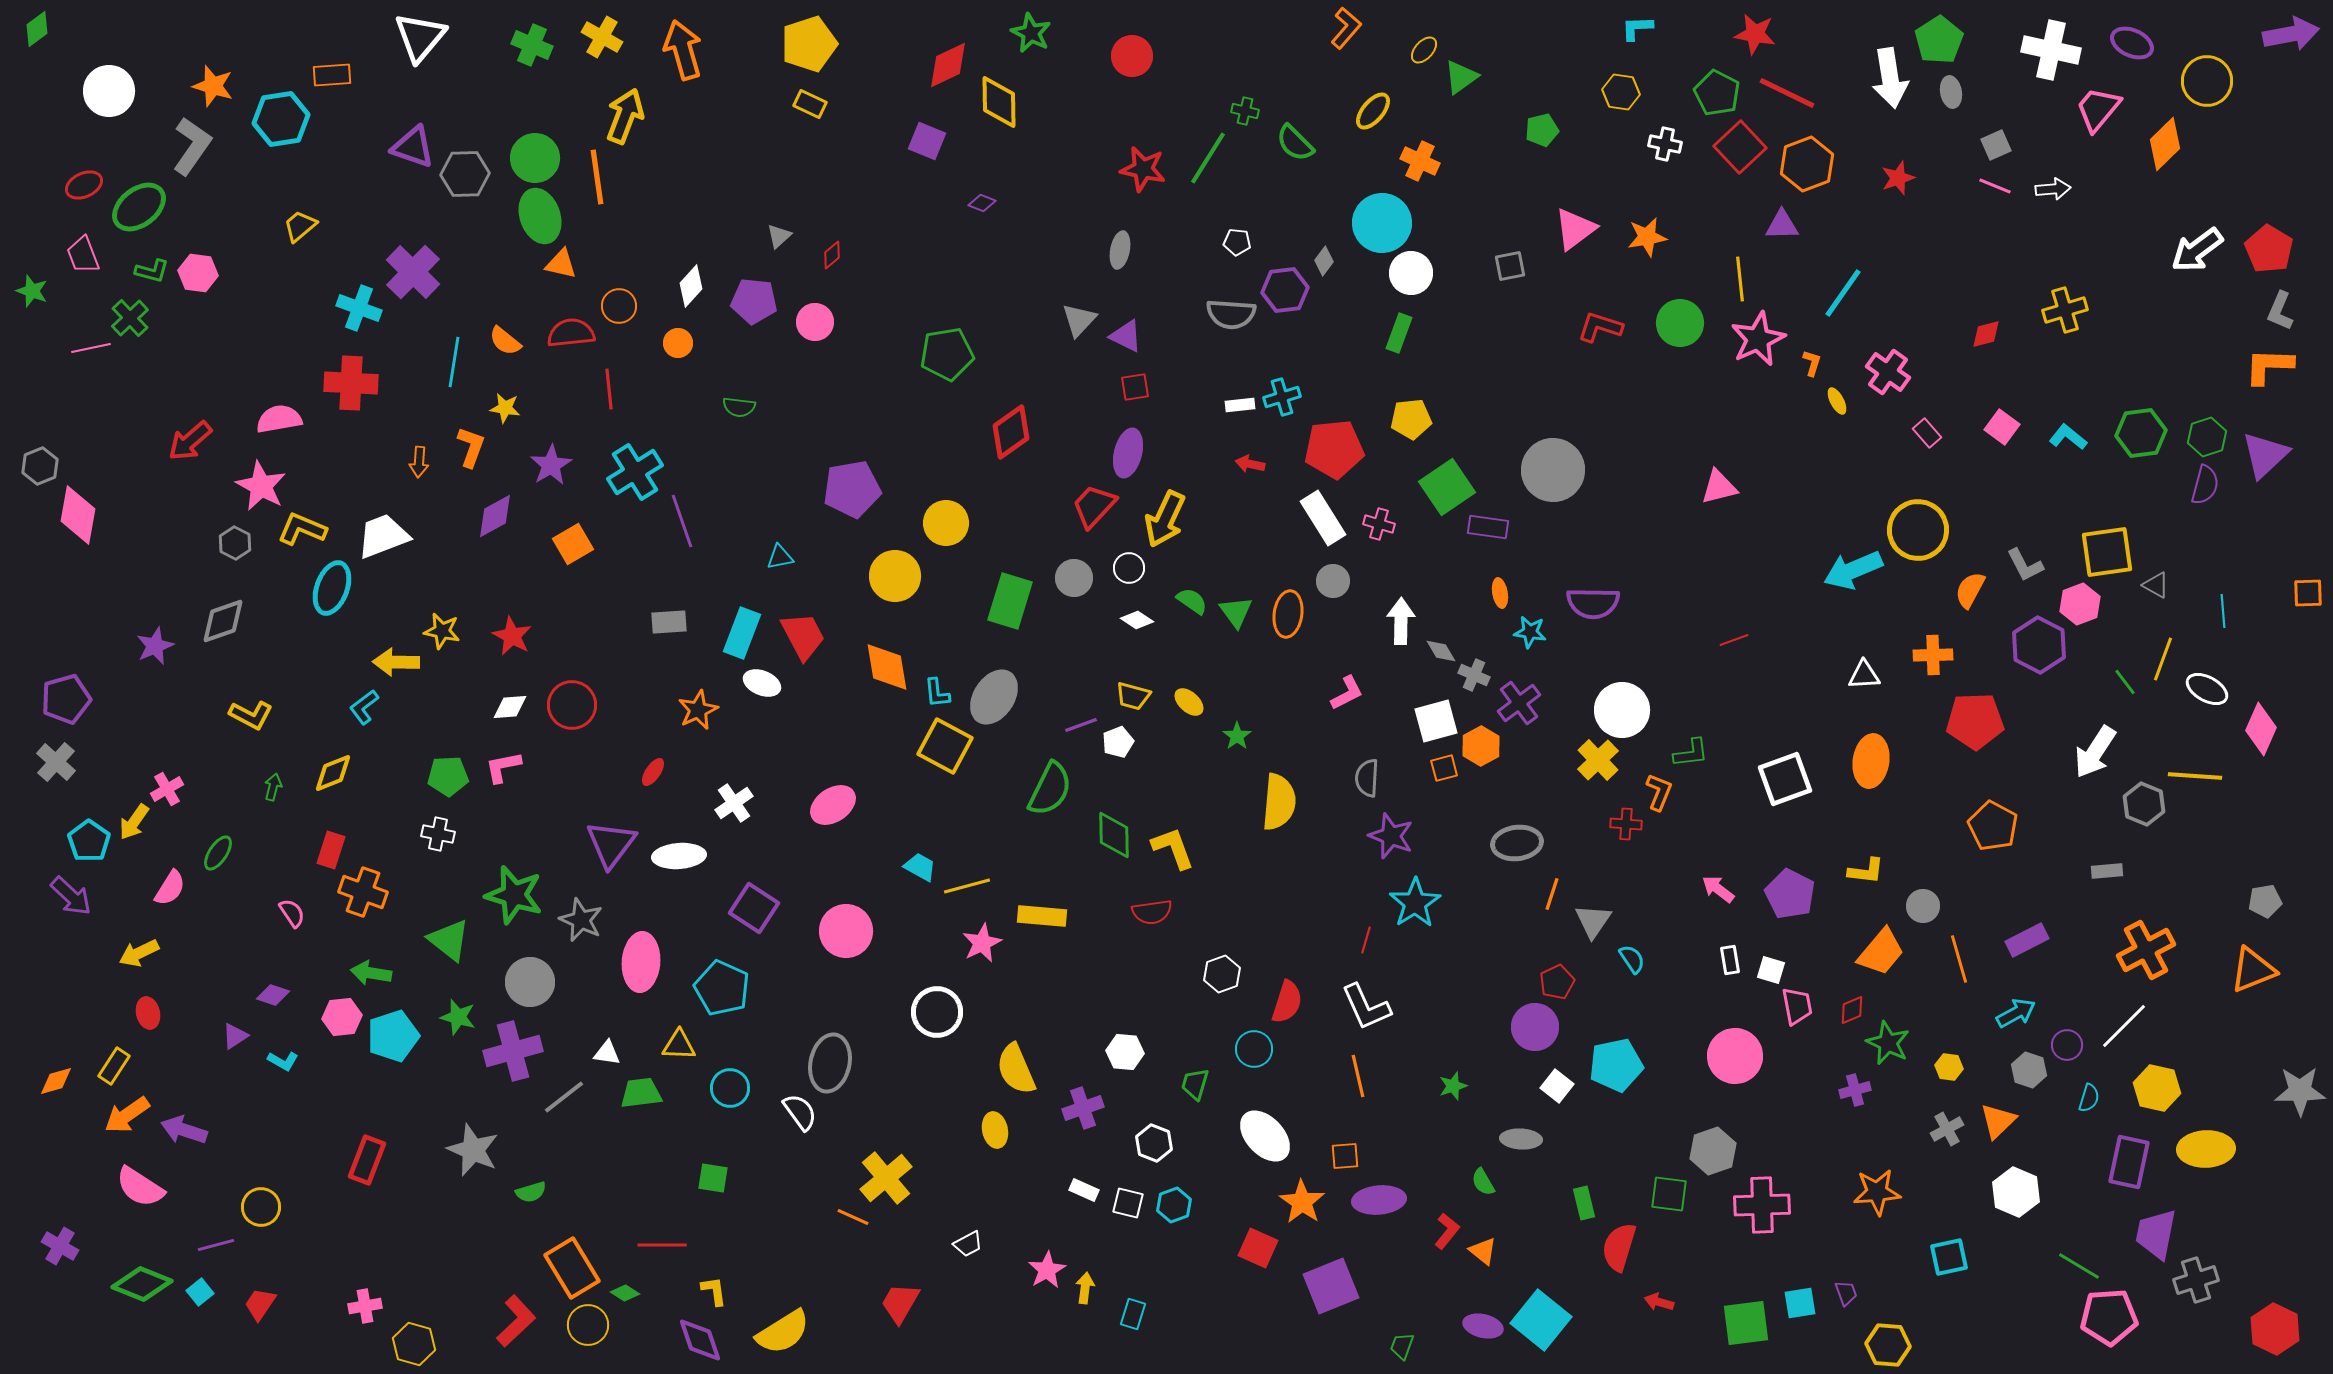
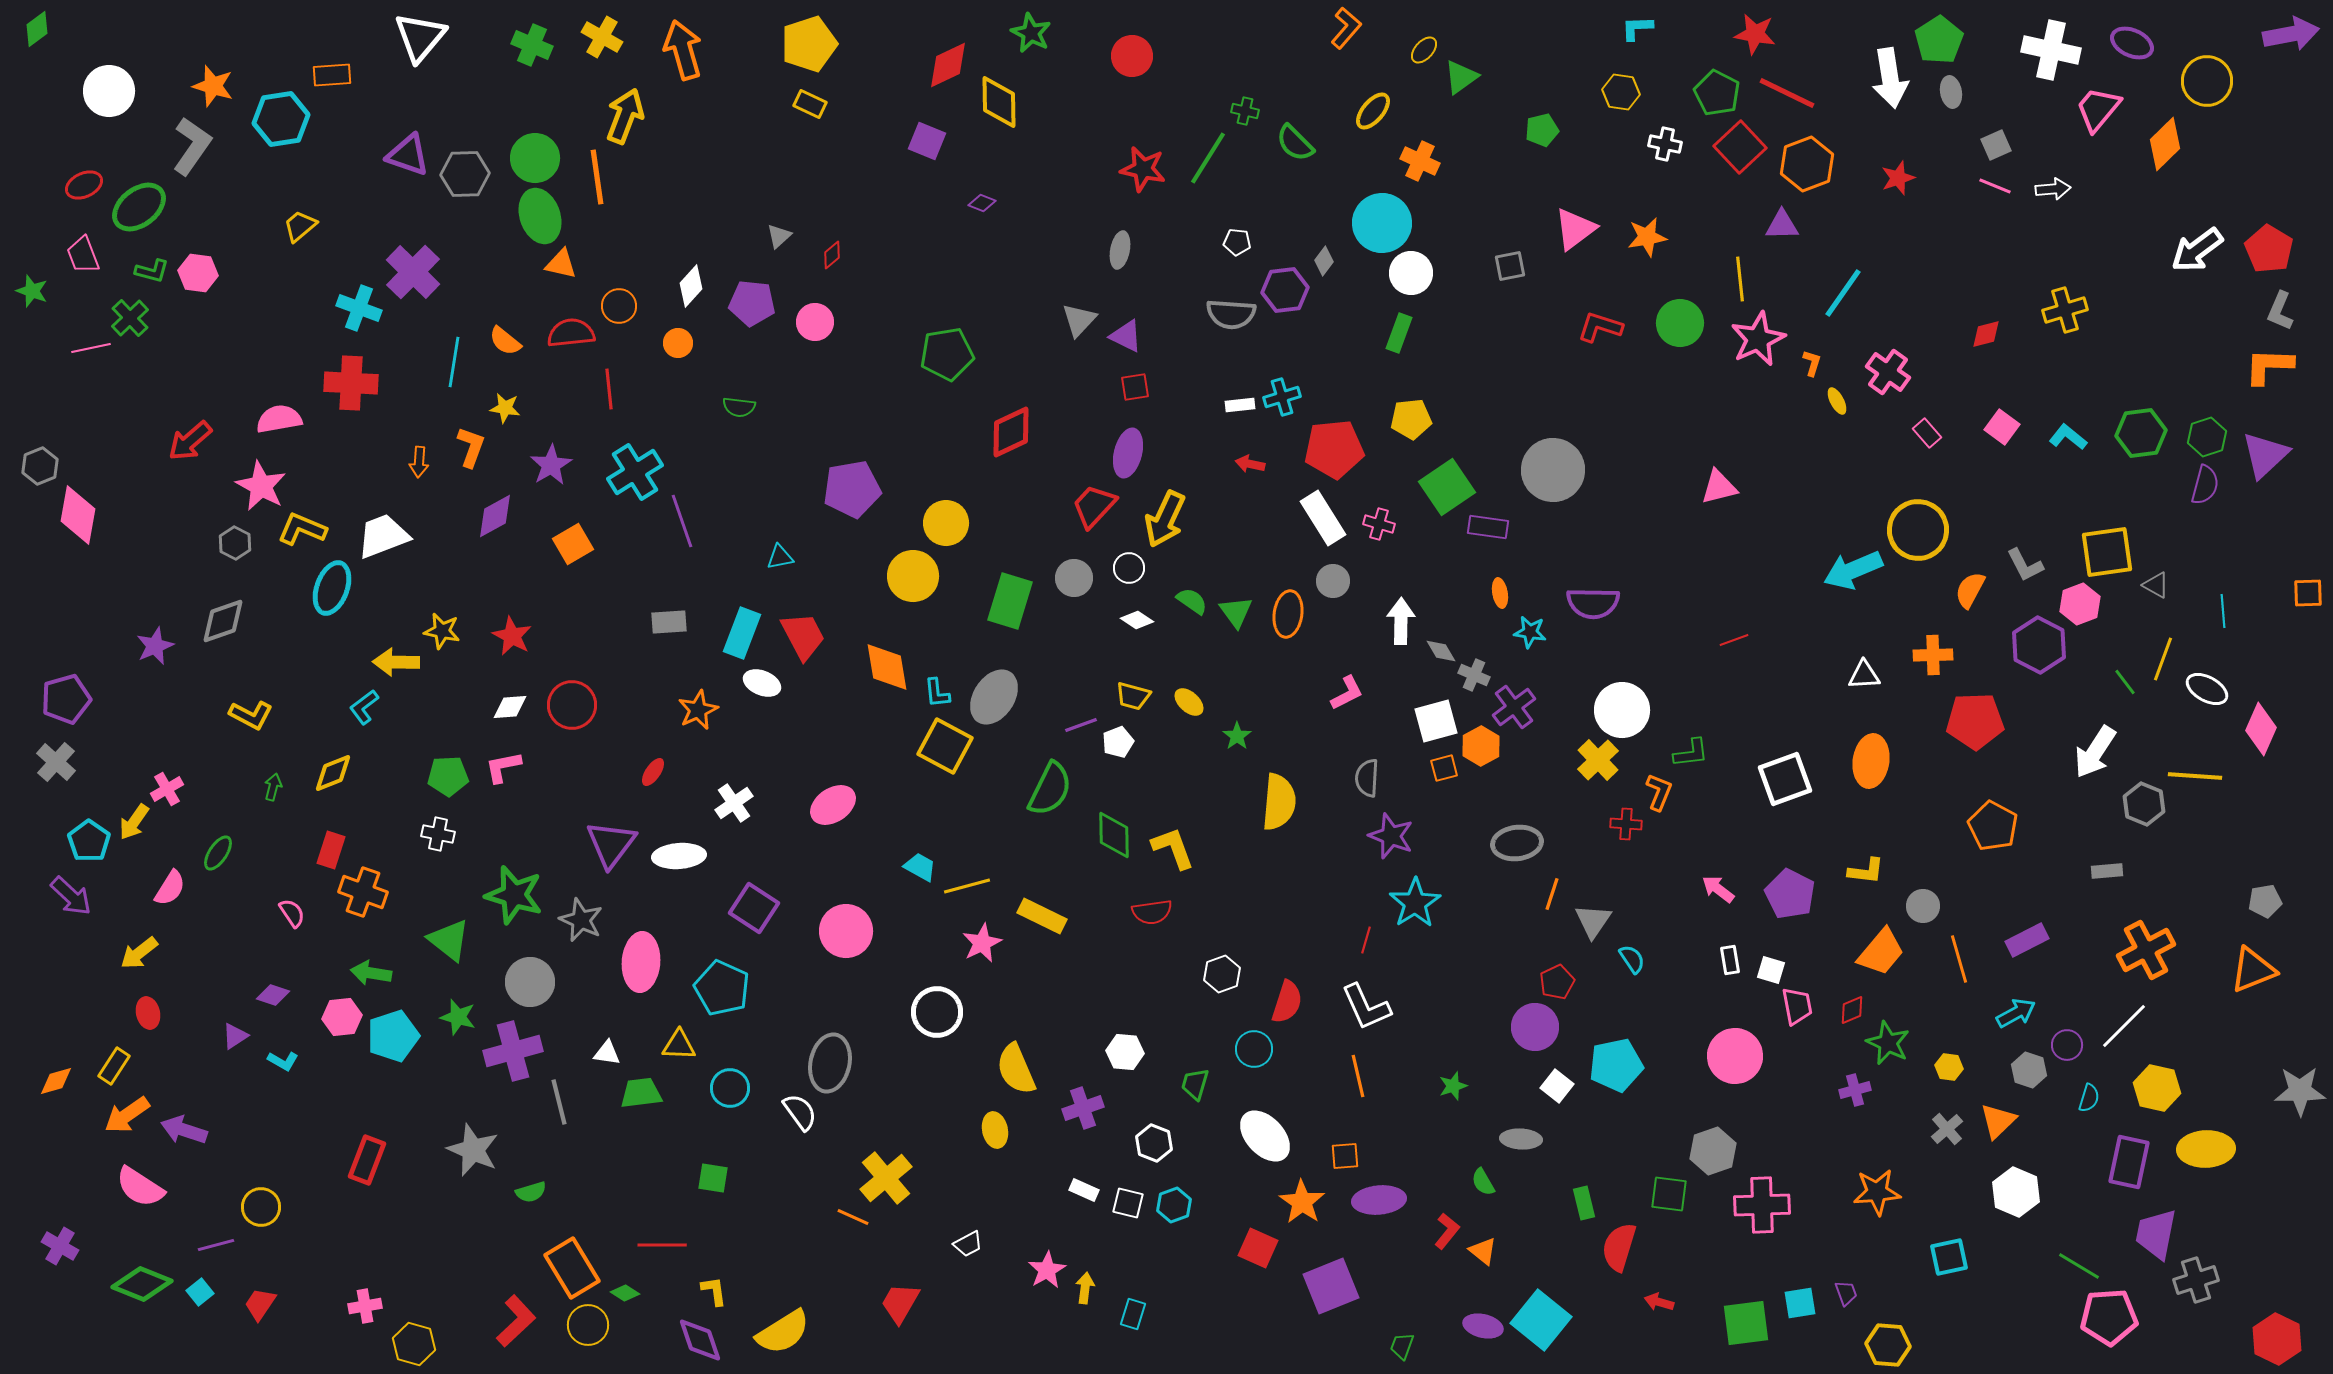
purple triangle at (413, 147): moved 5 px left, 8 px down
purple pentagon at (754, 301): moved 2 px left, 2 px down
red diamond at (1011, 432): rotated 10 degrees clockwise
yellow circle at (895, 576): moved 18 px right
purple cross at (1519, 703): moved 5 px left, 4 px down
yellow rectangle at (1042, 916): rotated 21 degrees clockwise
yellow arrow at (139, 953): rotated 12 degrees counterclockwise
gray line at (564, 1097): moved 5 px left, 5 px down; rotated 66 degrees counterclockwise
gray cross at (1947, 1129): rotated 12 degrees counterclockwise
red hexagon at (2275, 1329): moved 2 px right, 10 px down
